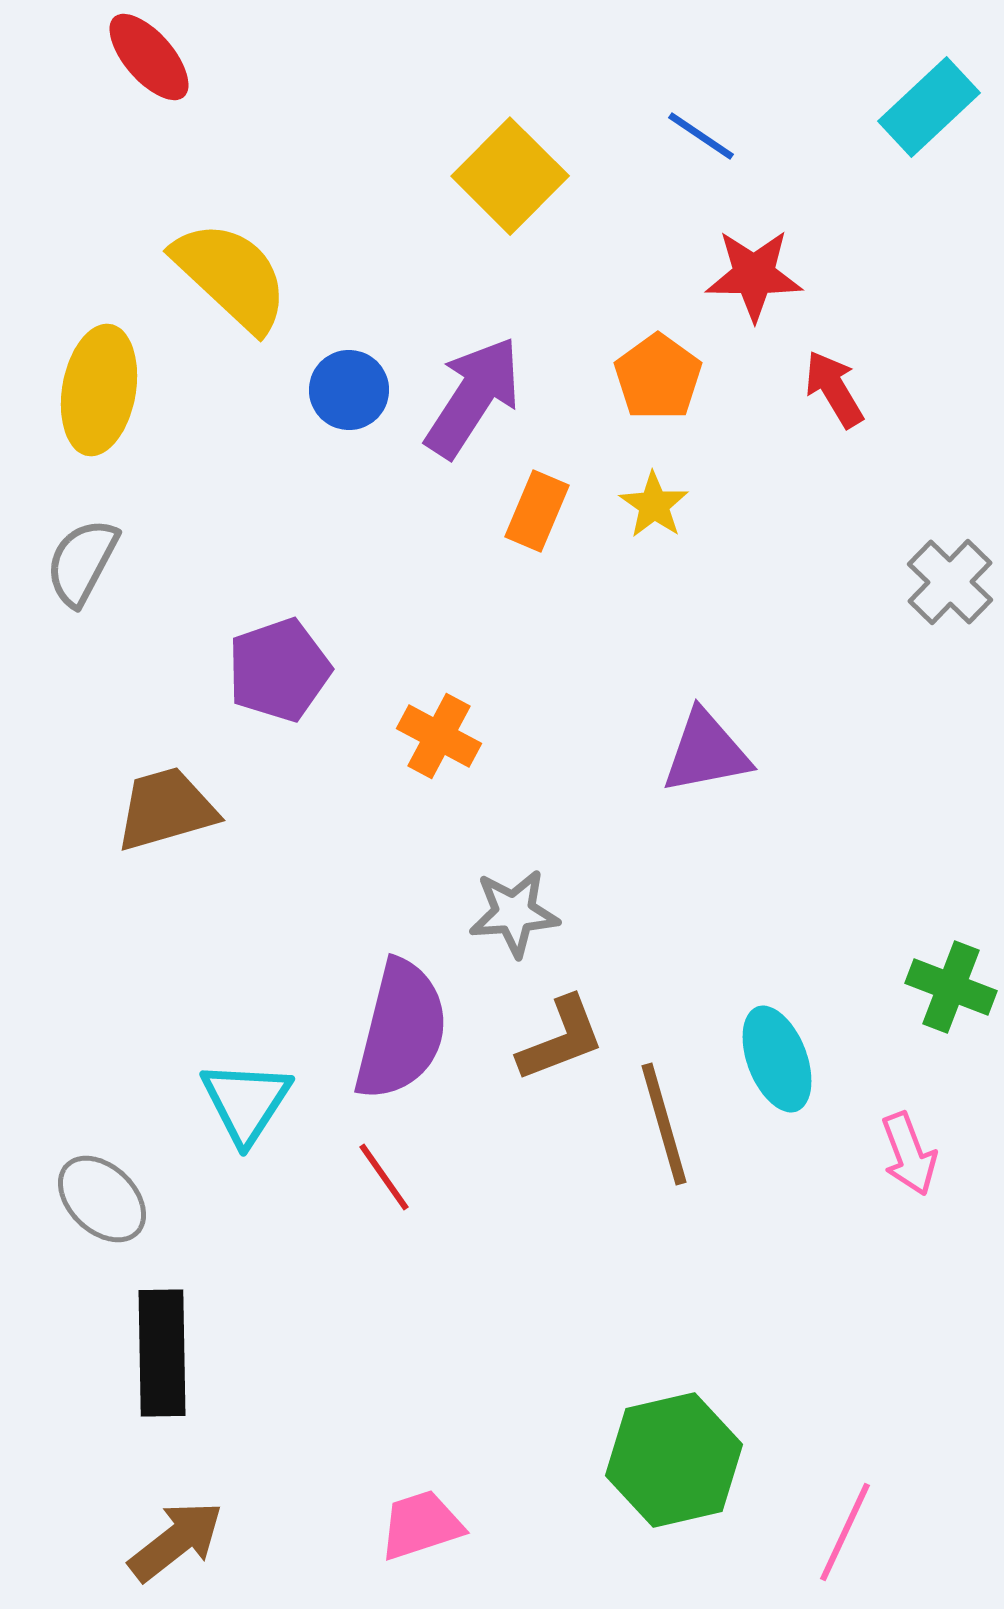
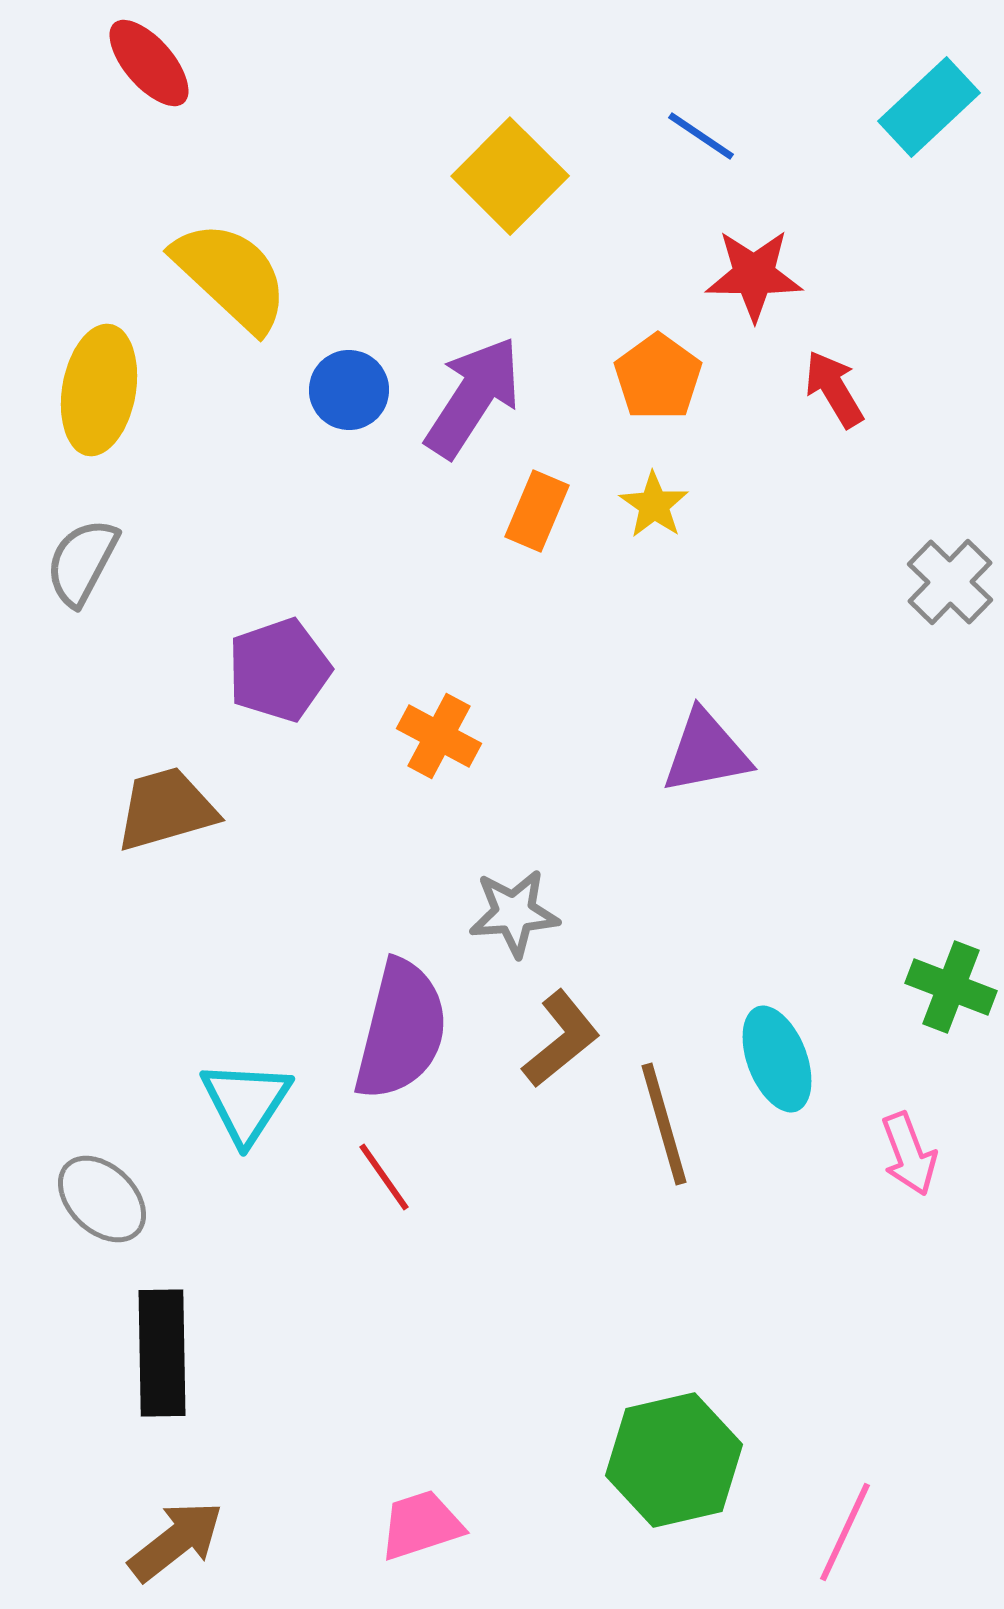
red ellipse: moved 6 px down
brown L-shape: rotated 18 degrees counterclockwise
